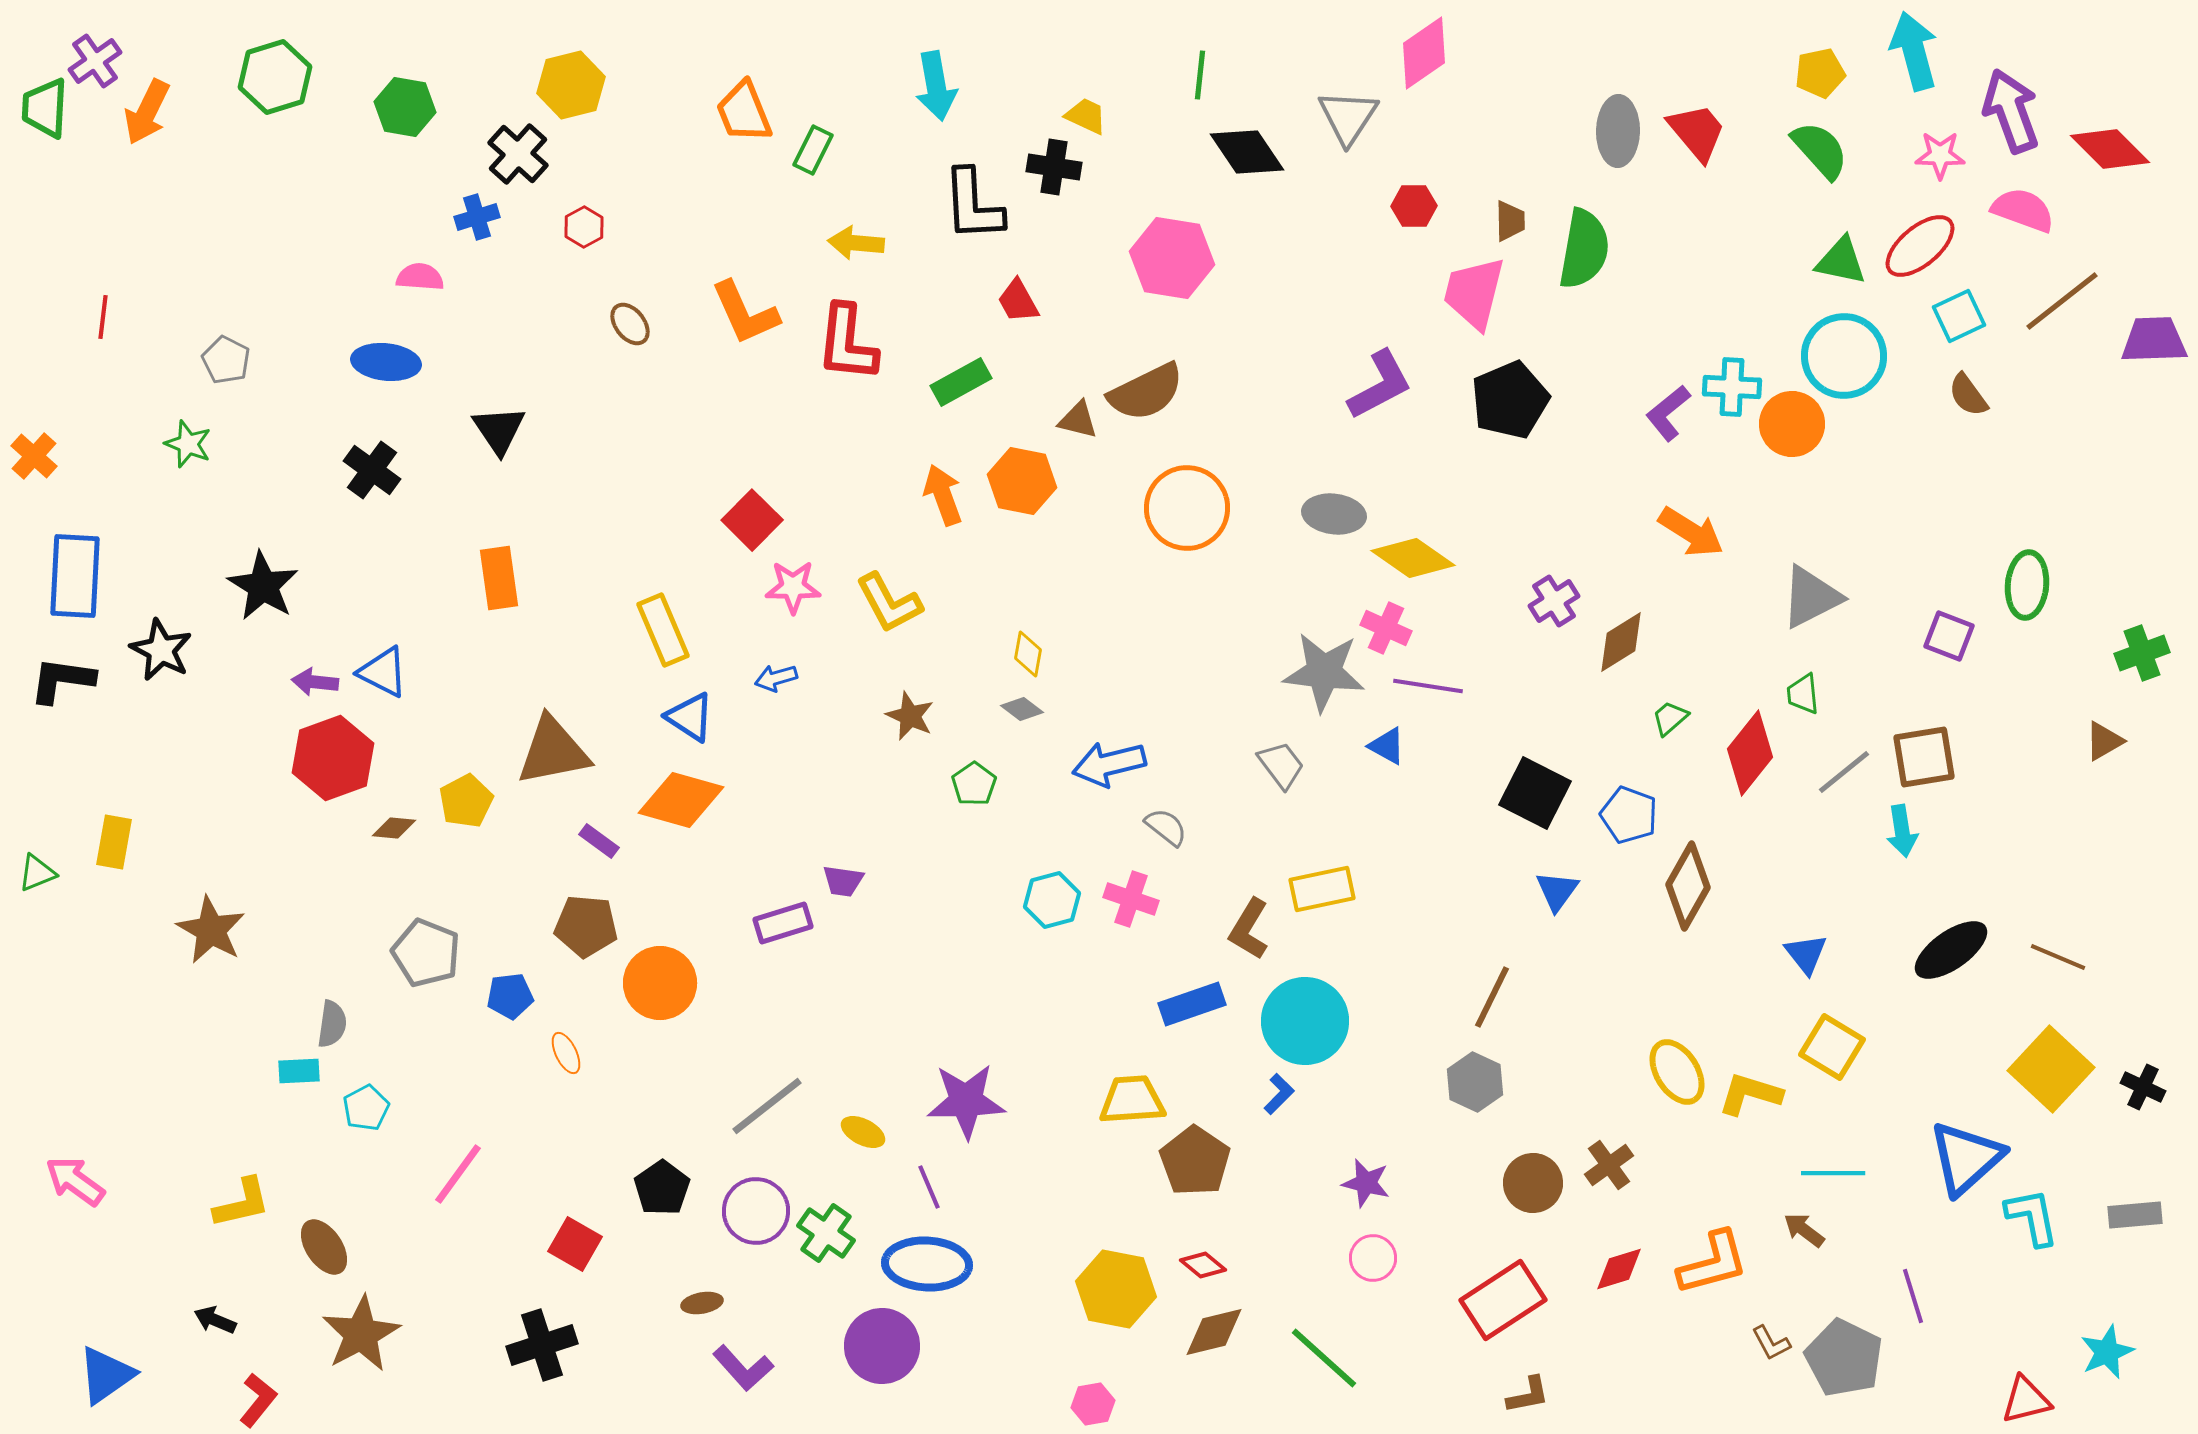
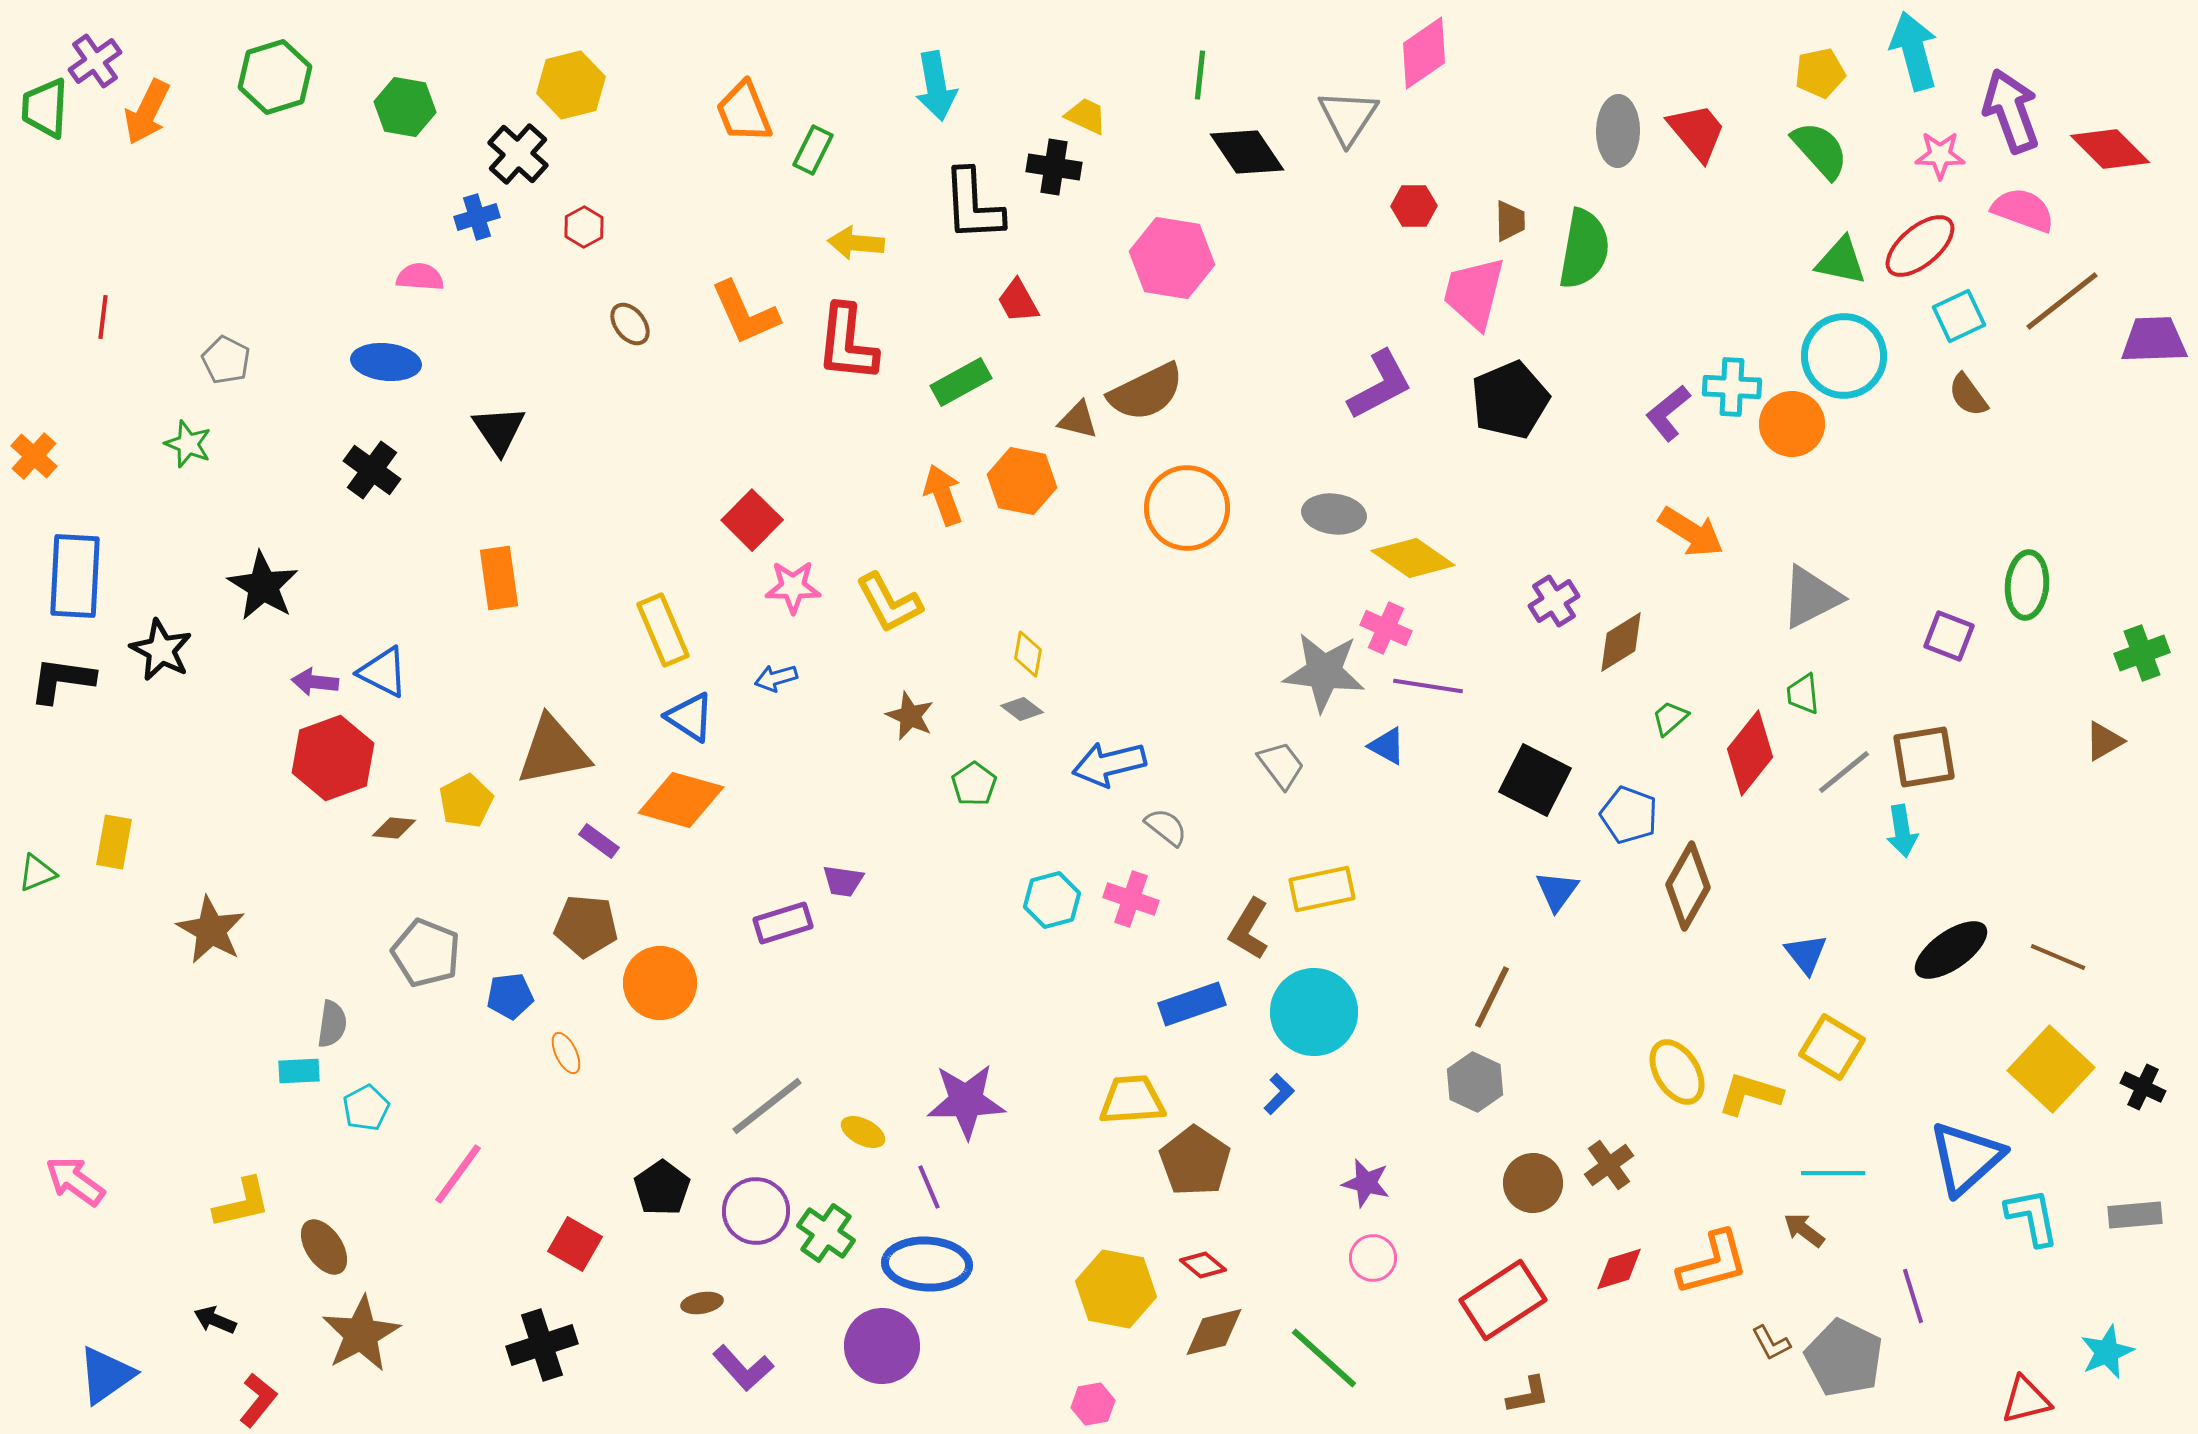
black square at (1535, 793): moved 13 px up
cyan circle at (1305, 1021): moved 9 px right, 9 px up
